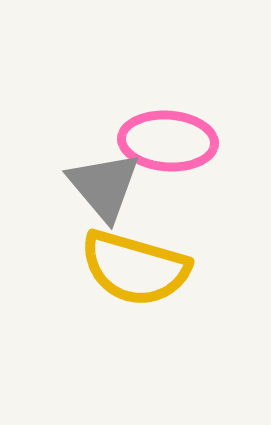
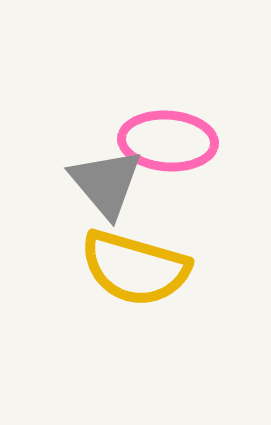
gray triangle: moved 2 px right, 3 px up
